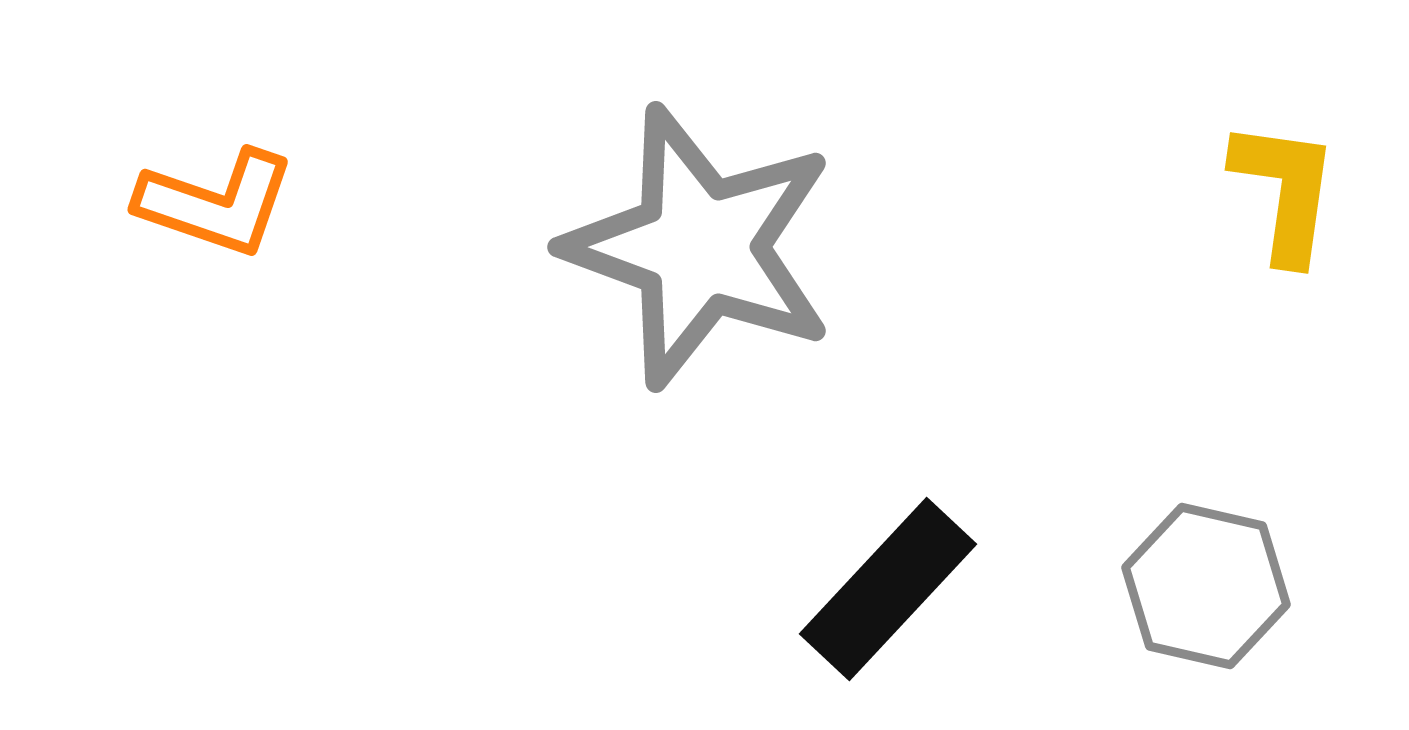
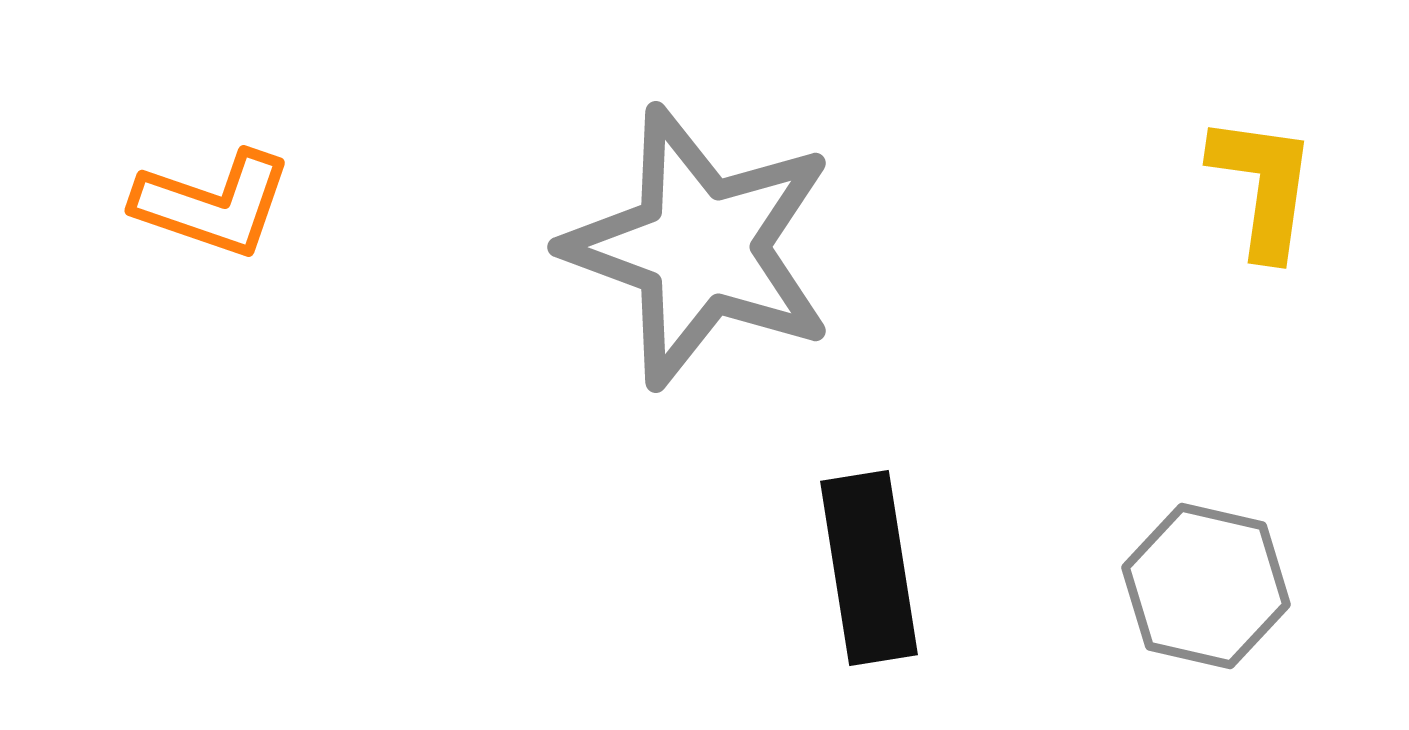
yellow L-shape: moved 22 px left, 5 px up
orange L-shape: moved 3 px left, 1 px down
black rectangle: moved 19 px left, 21 px up; rotated 52 degrees counterclockwise
